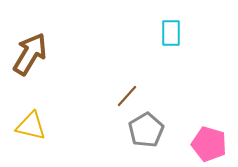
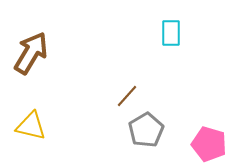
brown arrow: moved 1 px right, 1 px up
